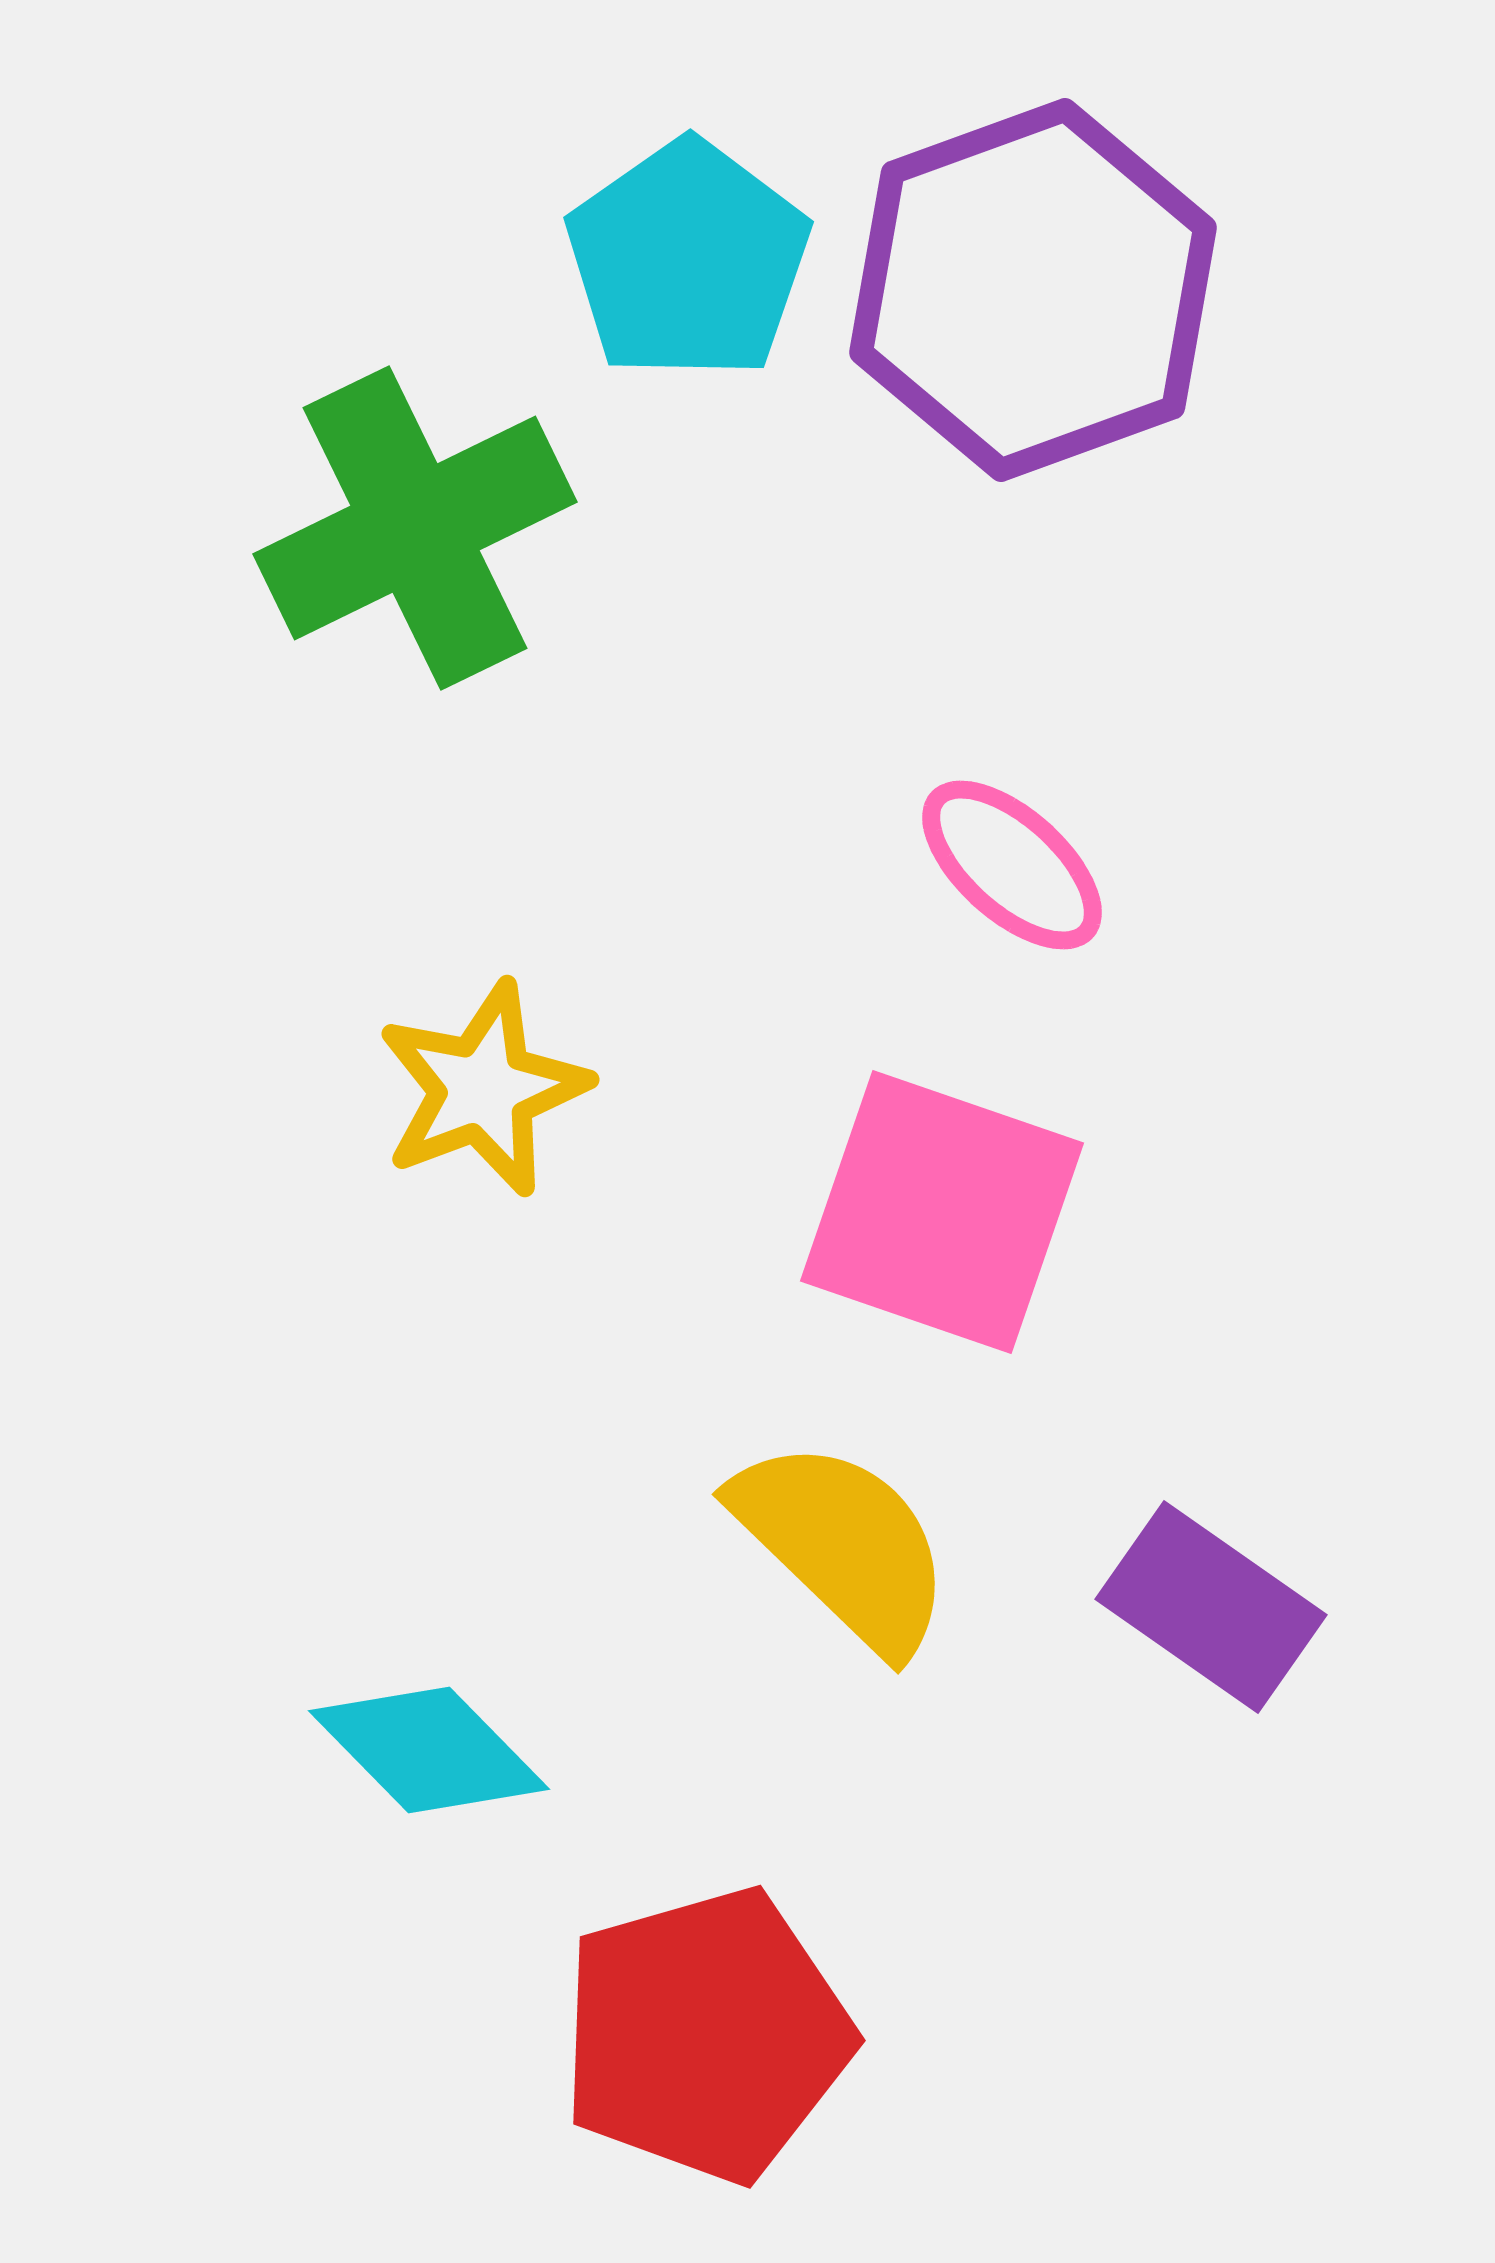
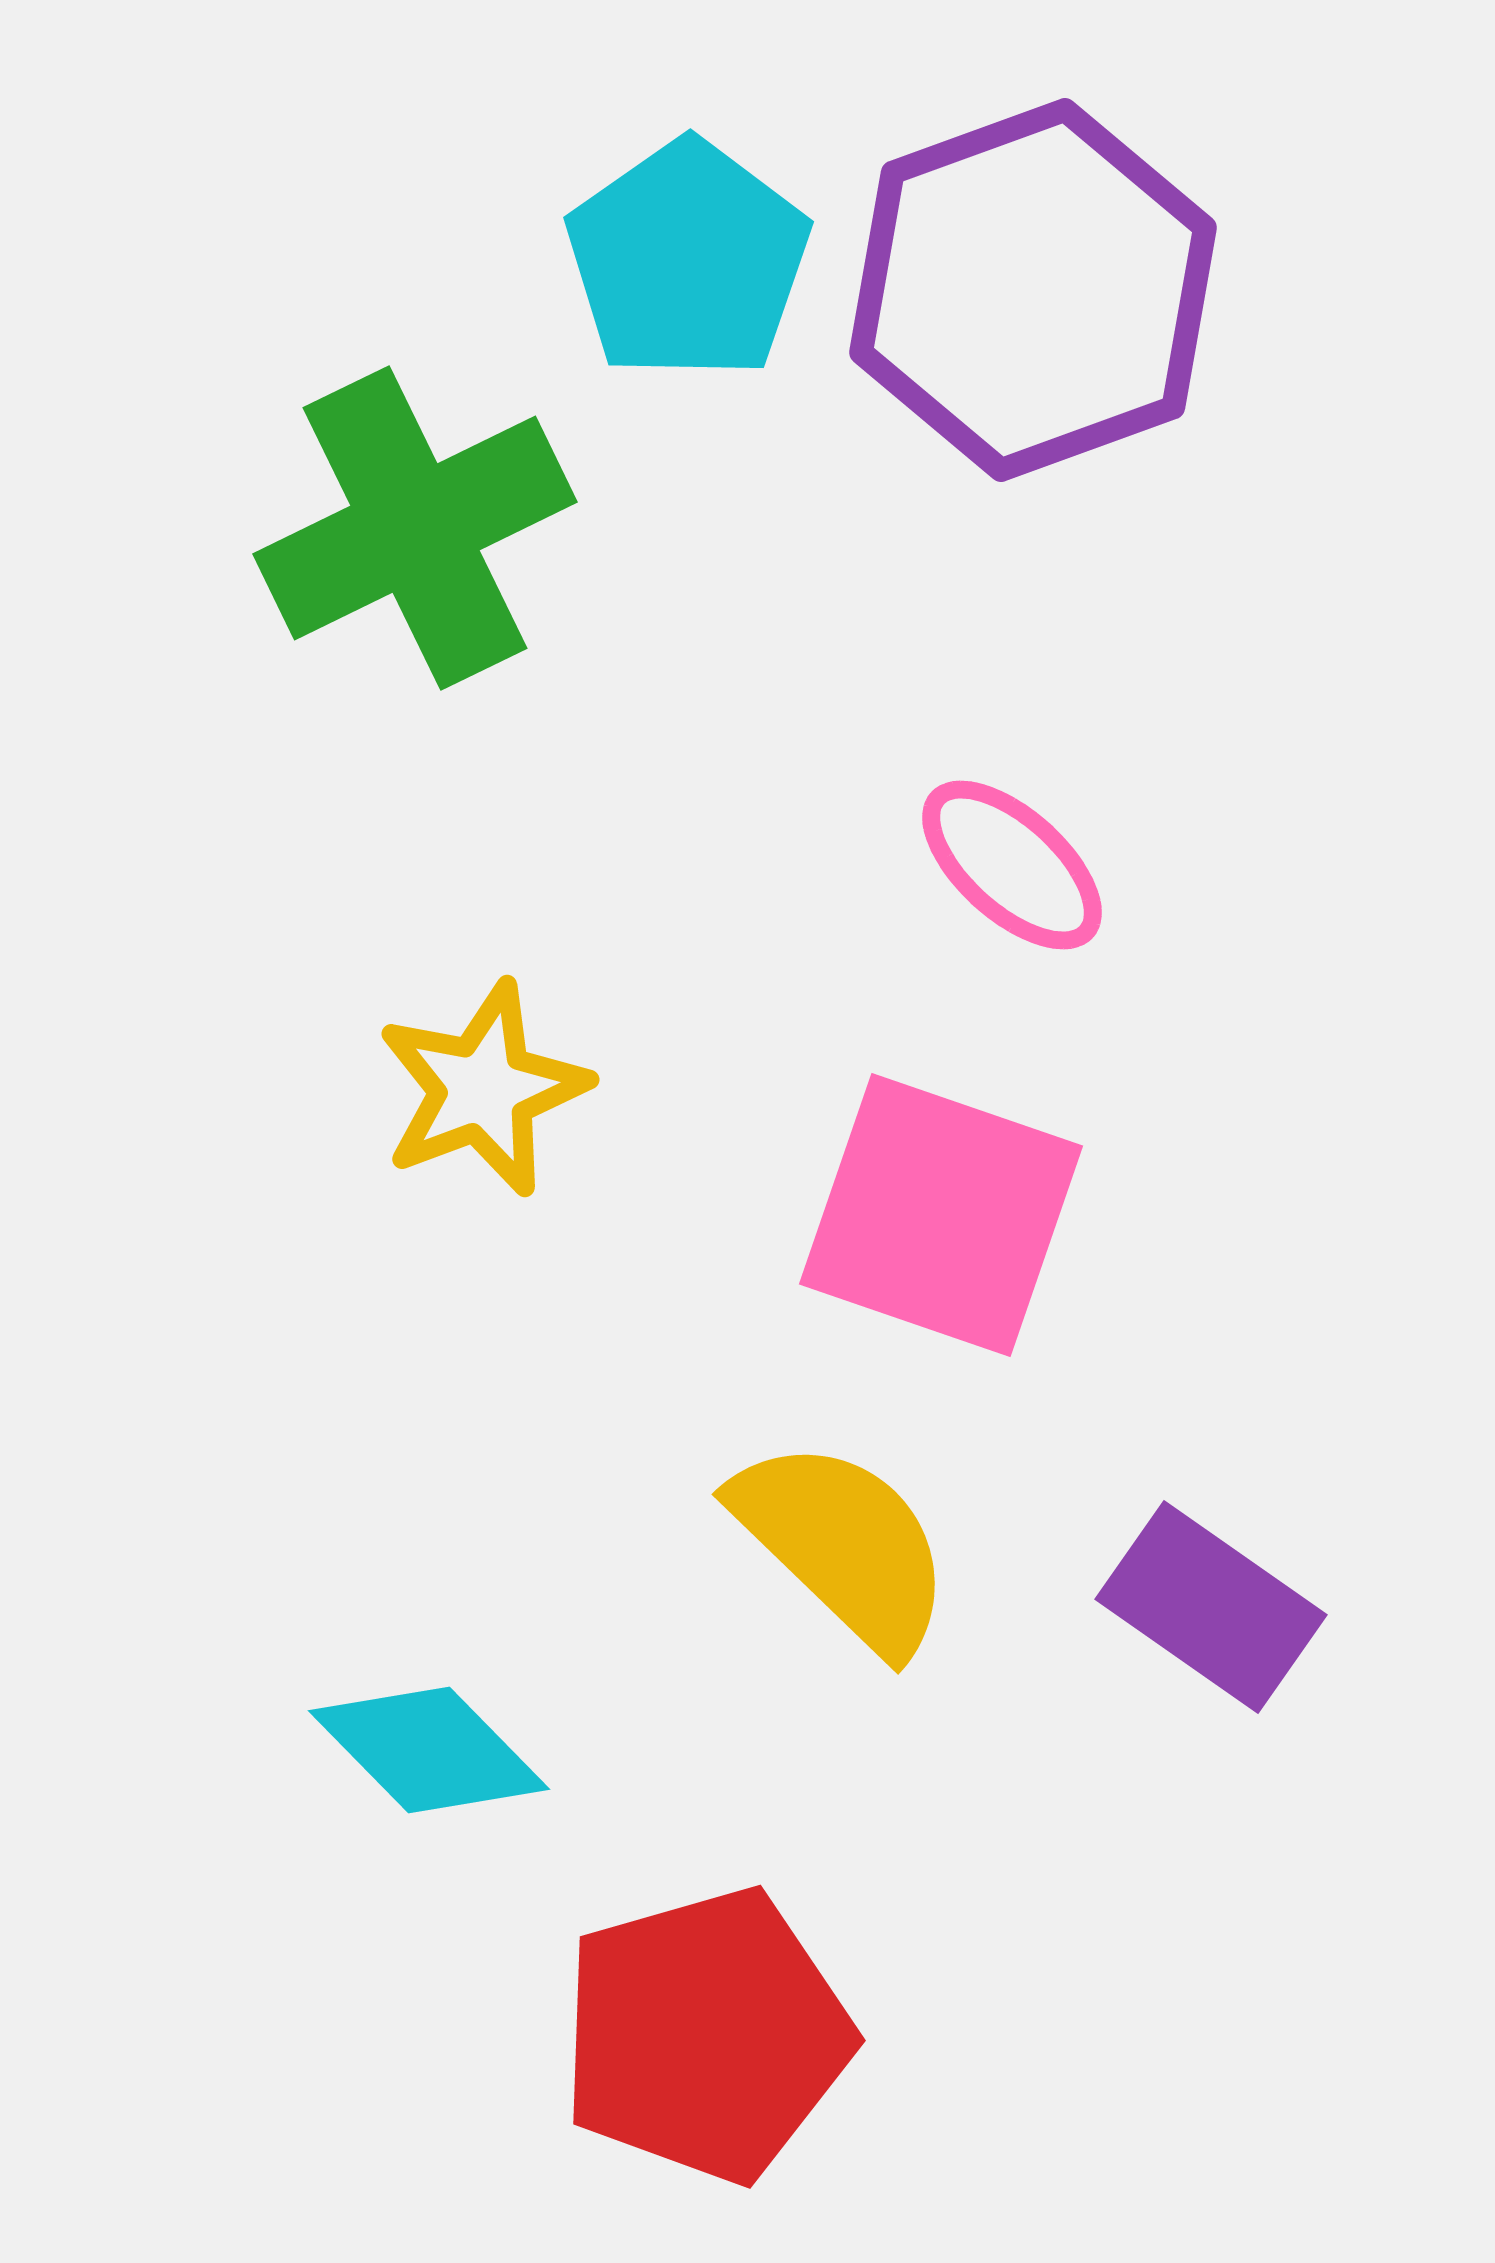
pink square: moved 1 px left, 3 px down
